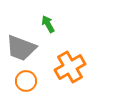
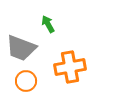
orange cross: rotated 20 degrees clockwise
